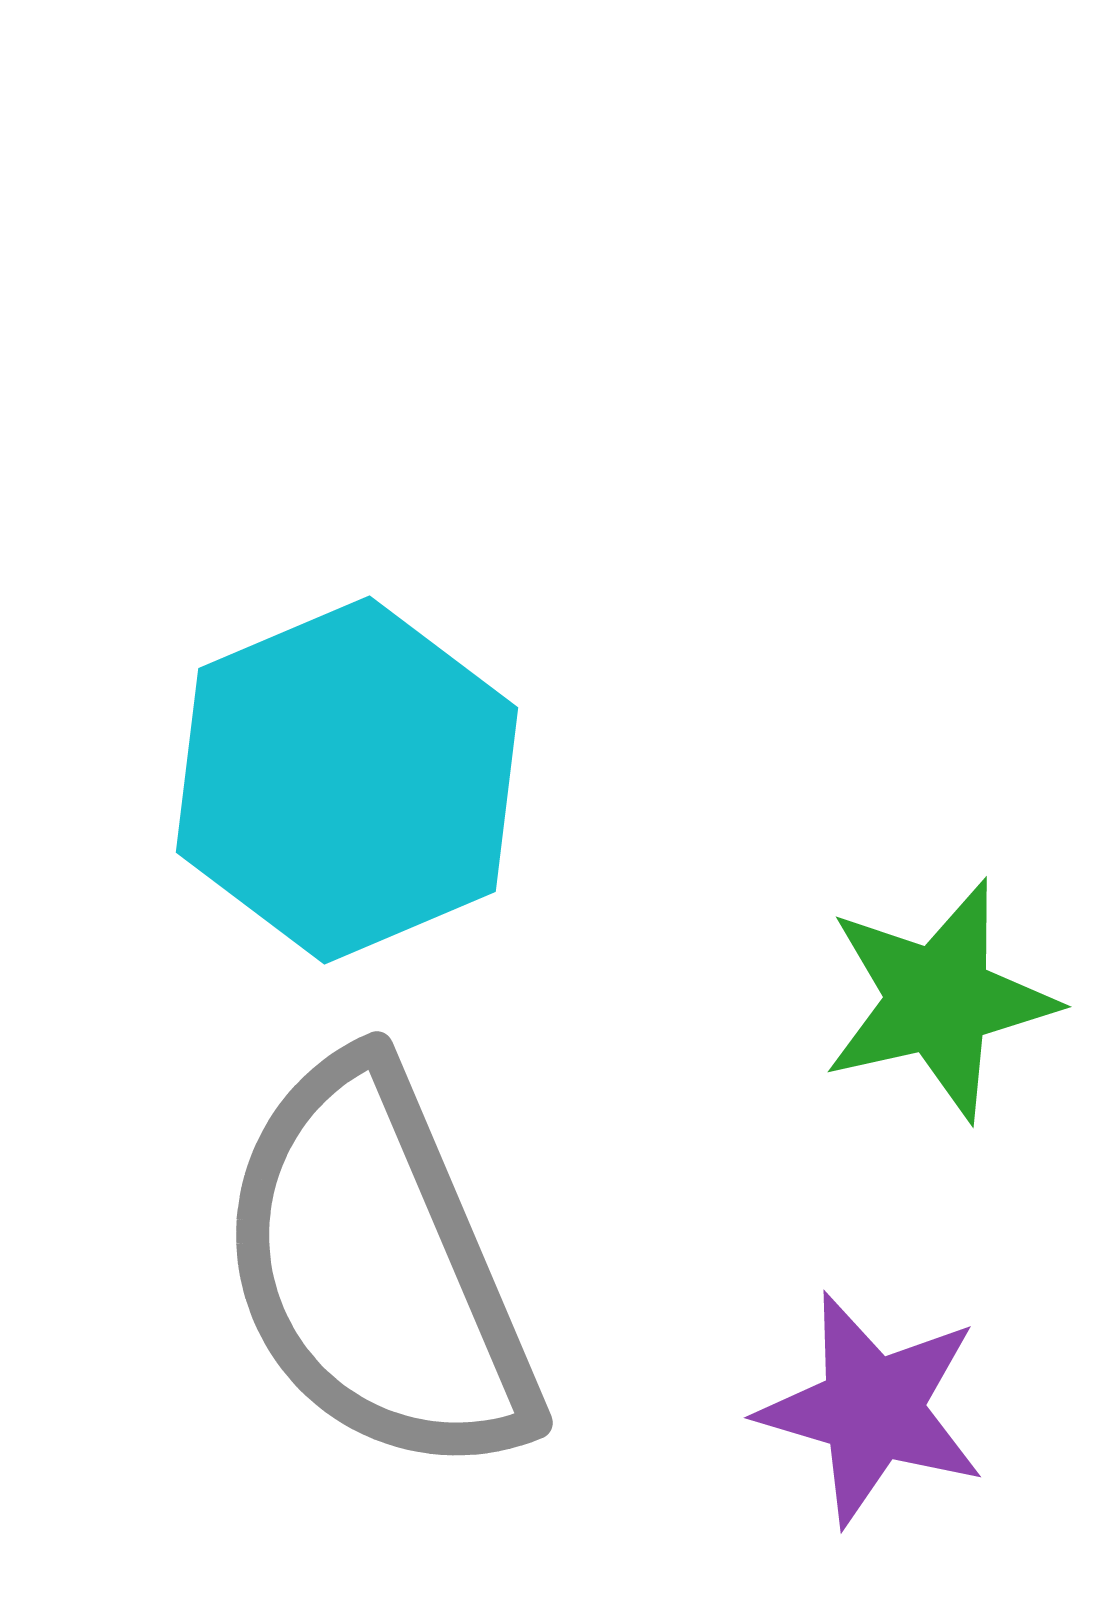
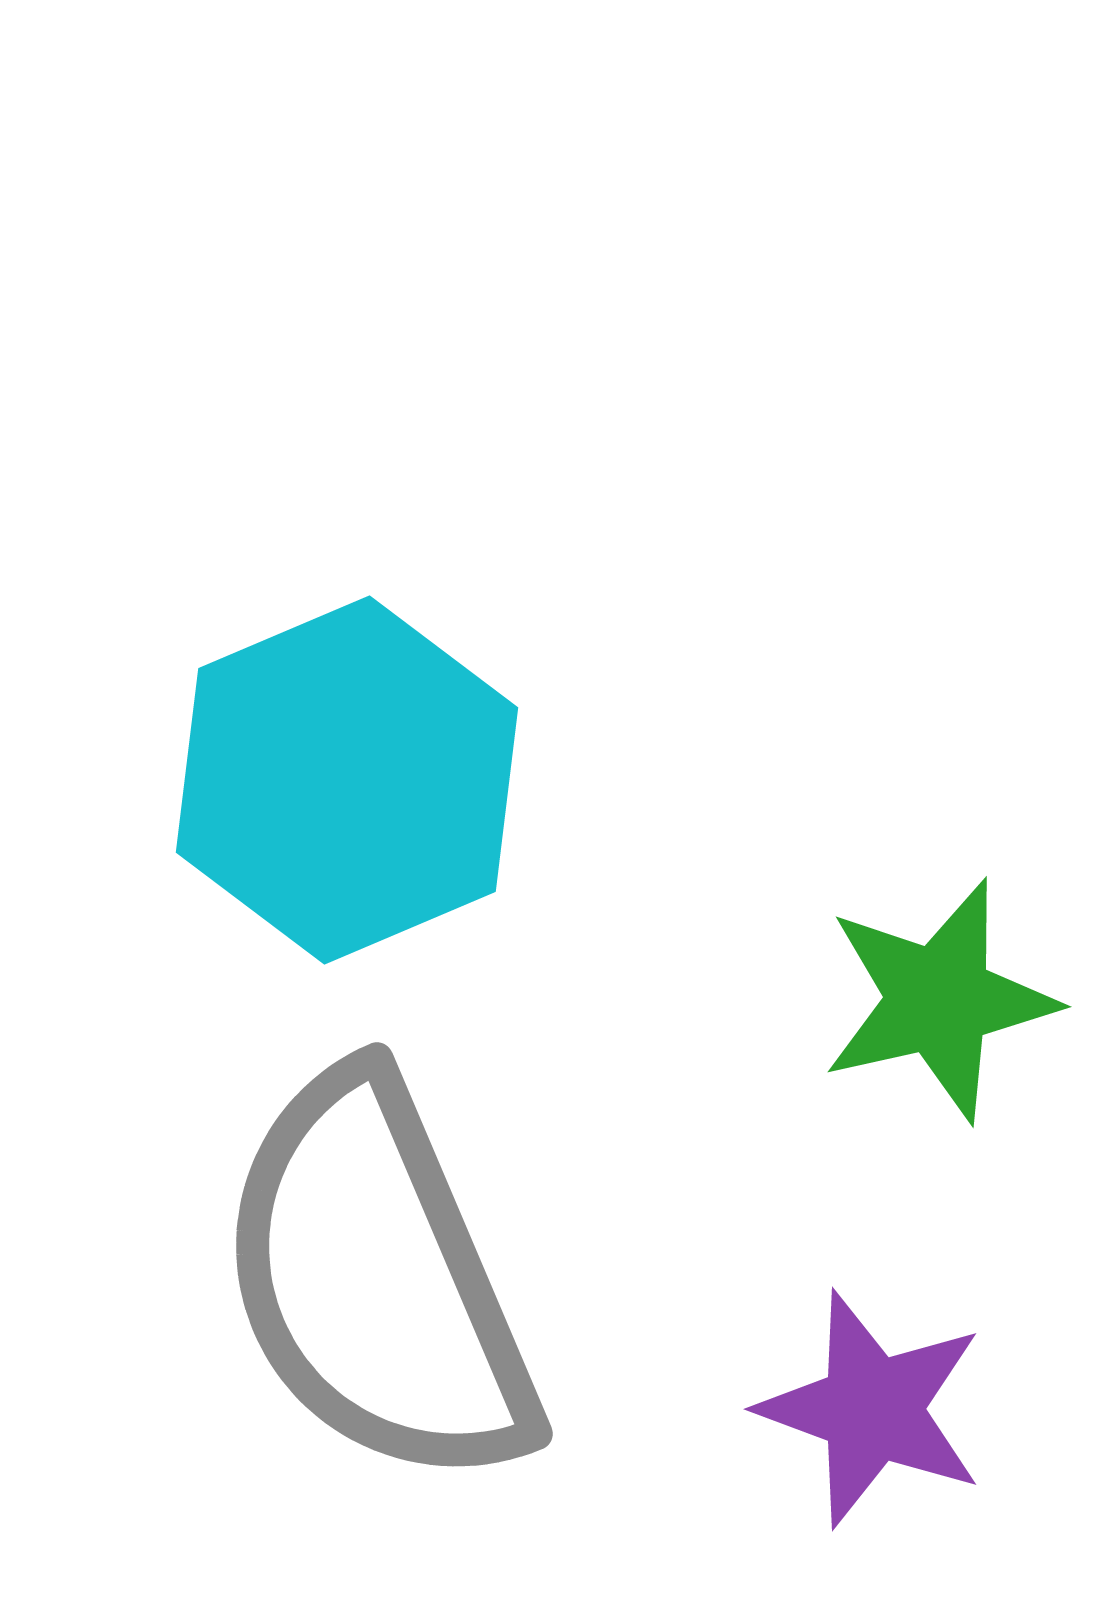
gray semicircle: moved 11 px down
purple star: rotated 4 degrees clockwise
